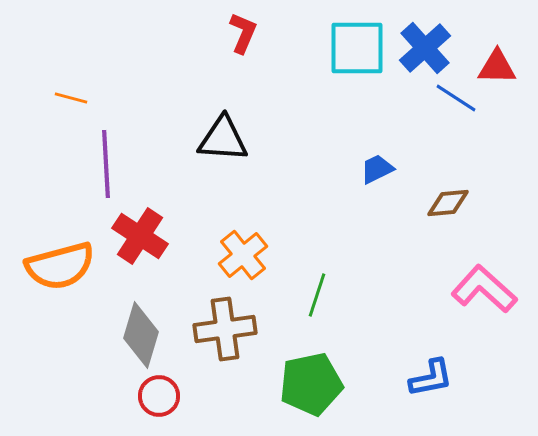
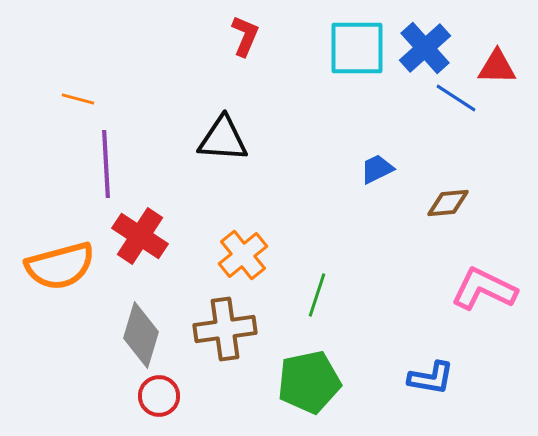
red L-shape: moved 2 px right, 3 px down
orange line: moved 7 px right, 1 px down
pink L-shape: rotated 16 degrees counterclockwise
blue L-shape: rotated 21 degrees clockwise
green pentagon: moved 2 px left, 2 px up
